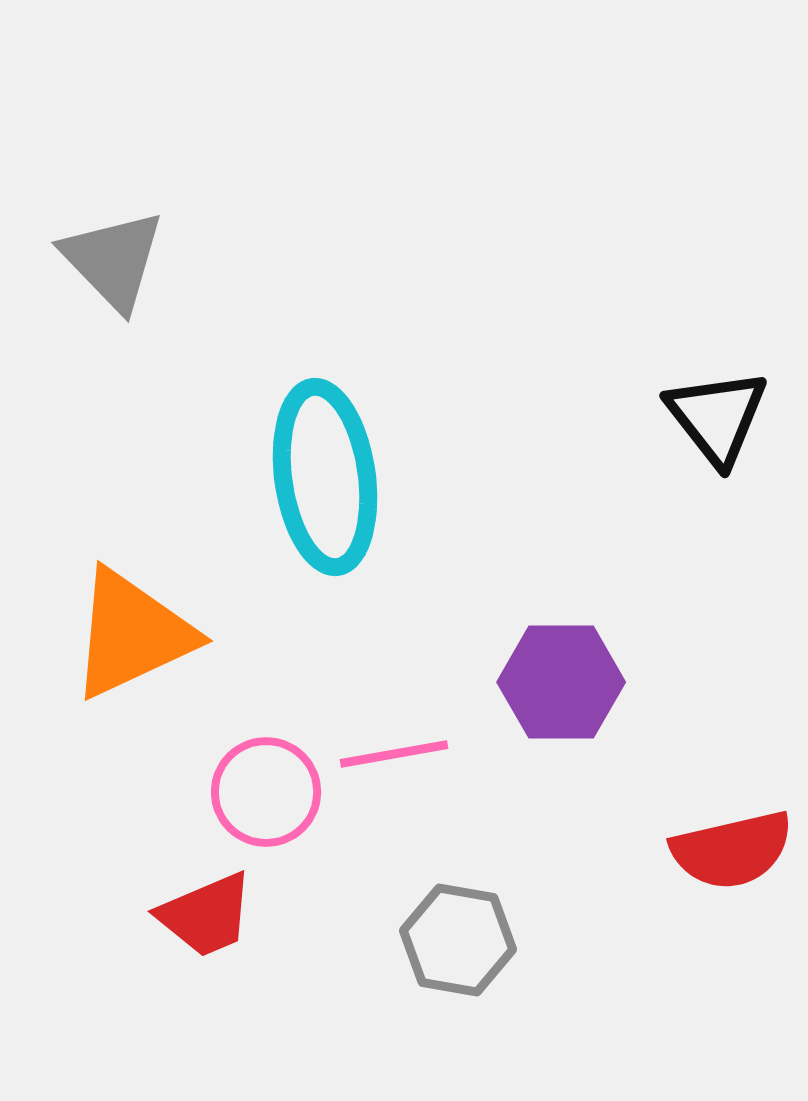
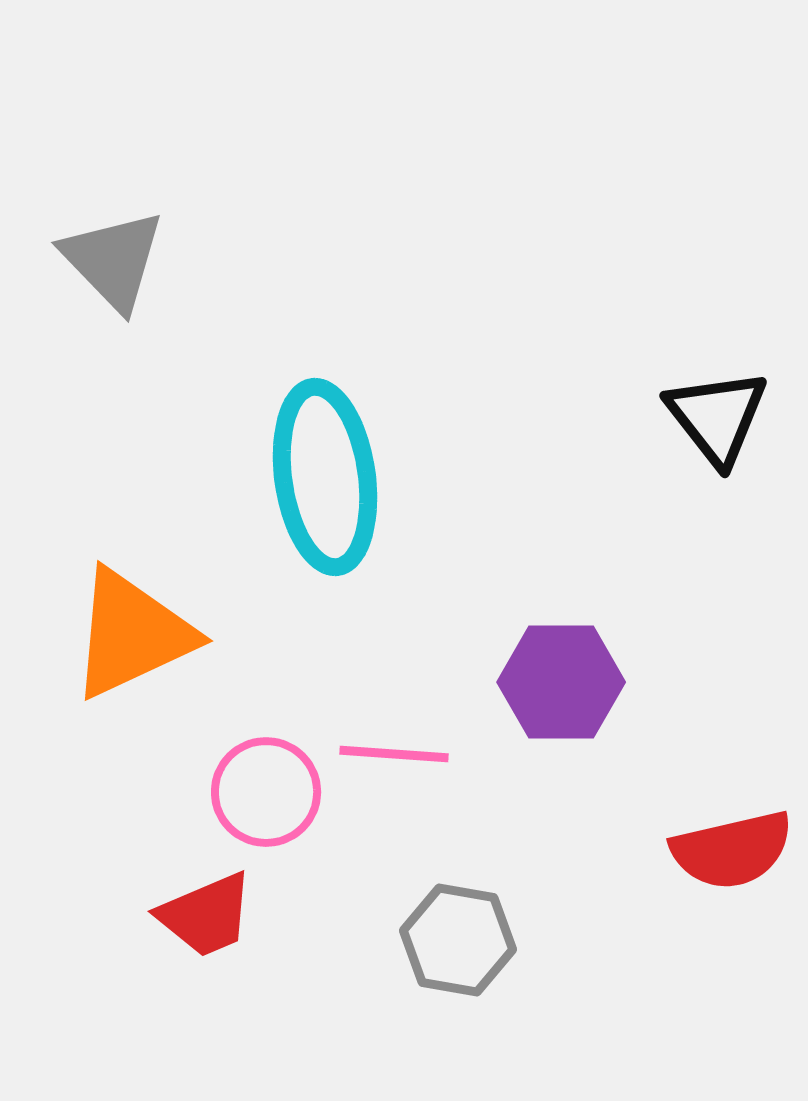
pink line: rotated 14 degrees clockwise
